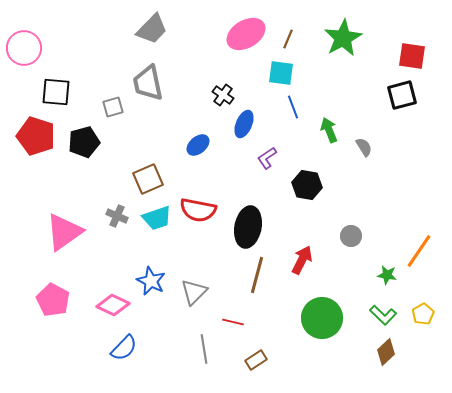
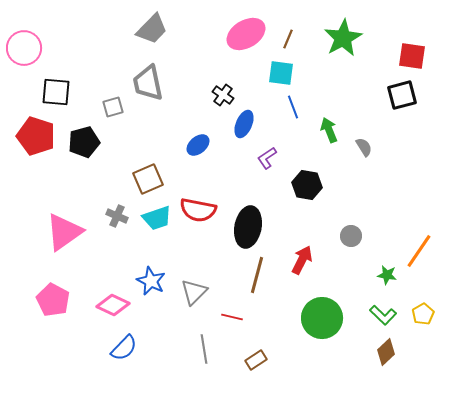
red line at (233, 322): moved 1 px left, 5 px up
